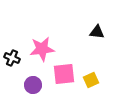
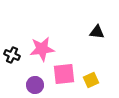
black cross: moved 3 px up
purple circle: moved 2 px right
